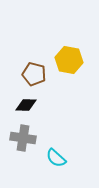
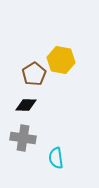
yellow hexagon: moved 8 px left
brown pentagon: rotated 25 degrees clockwise
cyan semicircle: rotated 40 degrees clockwise
